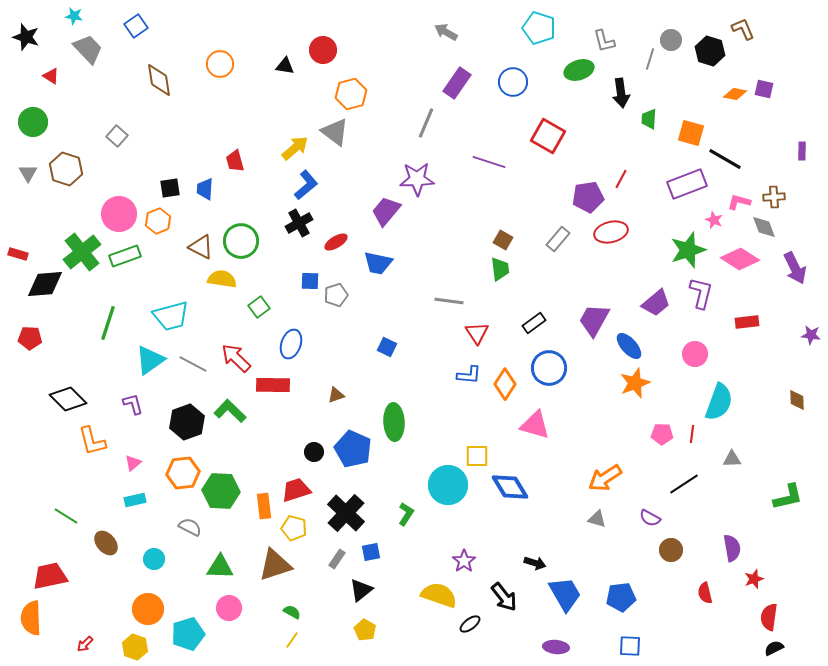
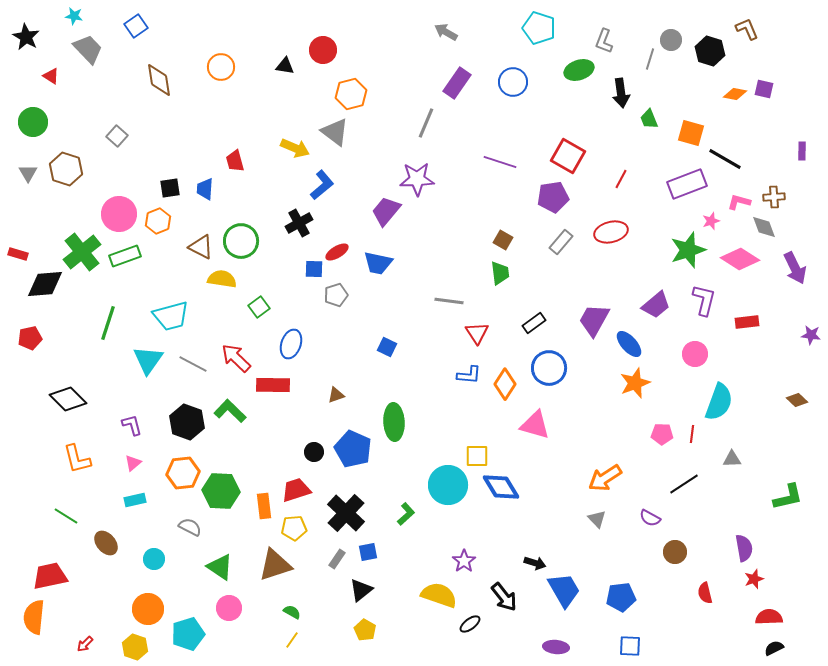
brown L-shape at (743, 29): moved 4 px right
black star at (26, 37): rotated 12 degrees clockwise
gray L-shape at (604, 41): rotated 35 degrees clockwise
orange circle at (220, 64): moved 1 px right, 3 px down
green trapezoid at (649, 119): rotated 25 degrees counterclockwise
red square at (548, 136): moved 20 px right, 20 px down
yellow arrow at (295, 148): rotated 64 degrees clockwise
purple line at (489, 162): moved 11 px right
blue L-shape at (306, 185): moved 16 px right
purple pentagon at (588, 197): moved 35 px left
pink star at (714, 220): moved 3 px left, 1 px down; rotated 30 degrees clockwise
gray rectangle at (558, 239): moved 3 px right, 3 px down
red ellipse at (336, 242): moved 1 px right, 10 px down
green trapezoid at (500, 269): moved 4 px down
blue square at (310, 281): moved 4 px right, 12 px up
purple L-shape at (701, 293): moved 3 px right, 7 px down
purple trapezoid at (656, 303): moved 2 px down
red pentagon at (30, 338): rotated 15 degrees counterclockwise
blue ellipse at (629, 346): moved 2 px up
cyan triangle at (150, 360): moved 2 px left; rotated 20 degrees counterclockwise
brown diamond at (797, 400): rotated 45 degrees counterclockwise
purple L-shape at (133, 404): moved 1 px left, 21 px down
black hexagon at (187, 422): rotated 20 degrees counterclockwise
orange L-shape at (92, 441): moved 15 px left, 18 px down
blue diamond at (510, 487): moved 9 px left
green L-shape at (406, 514): rotated 15 degrees clockwise
gray triangle at (597, 519): rotated 30 degrees clockwise
yellow pentagon at (294, 528): rotated 20 degrees counterclockwise
purple semicircle at (732, 548): moved 12 px right
brown circle at (671, 550): moved 4 px right, 2 px down
blue square at (371, 552): moved 3 px left
green triangle at (220, 567): rotated 32 degrees clockwise
blue trapezoid at (565, 594): moved 1 px left, 4 px up
red semicircle at (769, 617): rotated 80 degrees clockwise
orange semicircle at (31, 618): moved 3 px right, 1 px up; rotated 8 degrees clockwise
